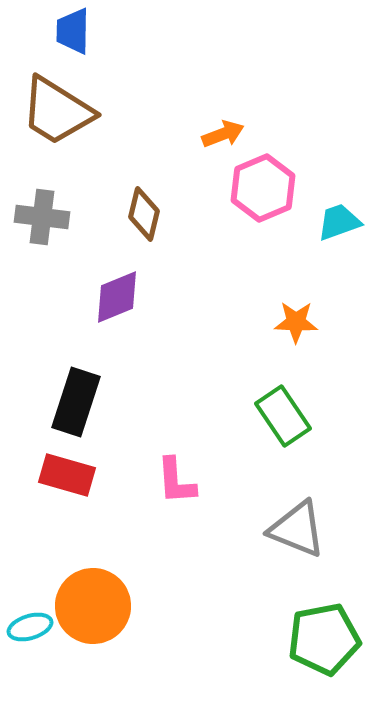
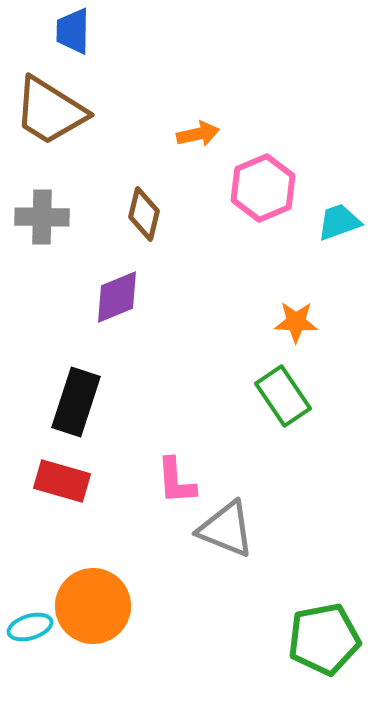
brown trapezoid: moved 7 px left
orange arrow: moved 25 px left; rotated 9 degrees clockwise
gray cross: rotated 6 degrees counterclockwise
green rectangle: moved 20 px up
red rectangle: moved 5 px left, 6 px down
gray triangle: moved 71 px left
